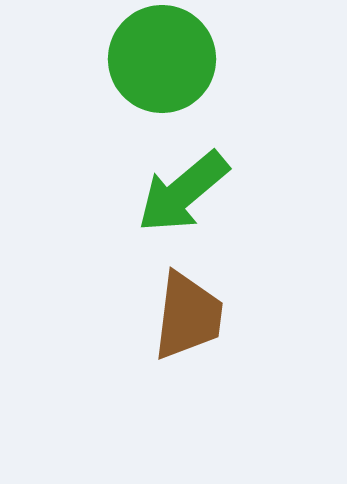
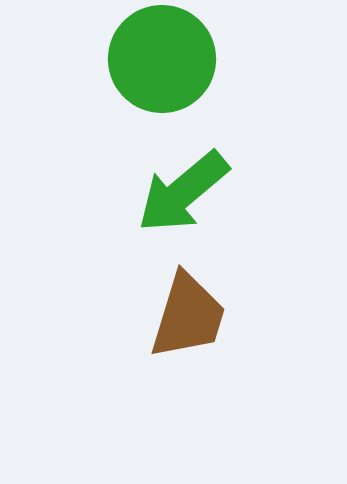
brown trapezoid: rotated 10 degrees clockwise
